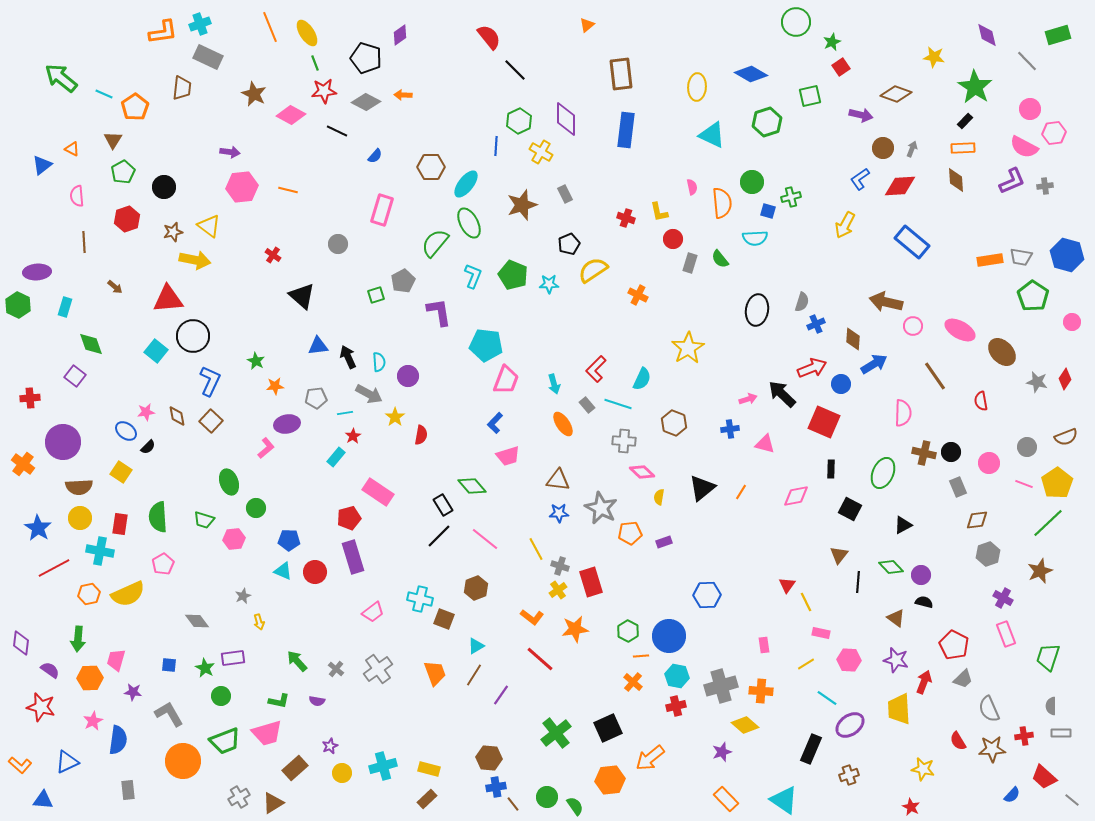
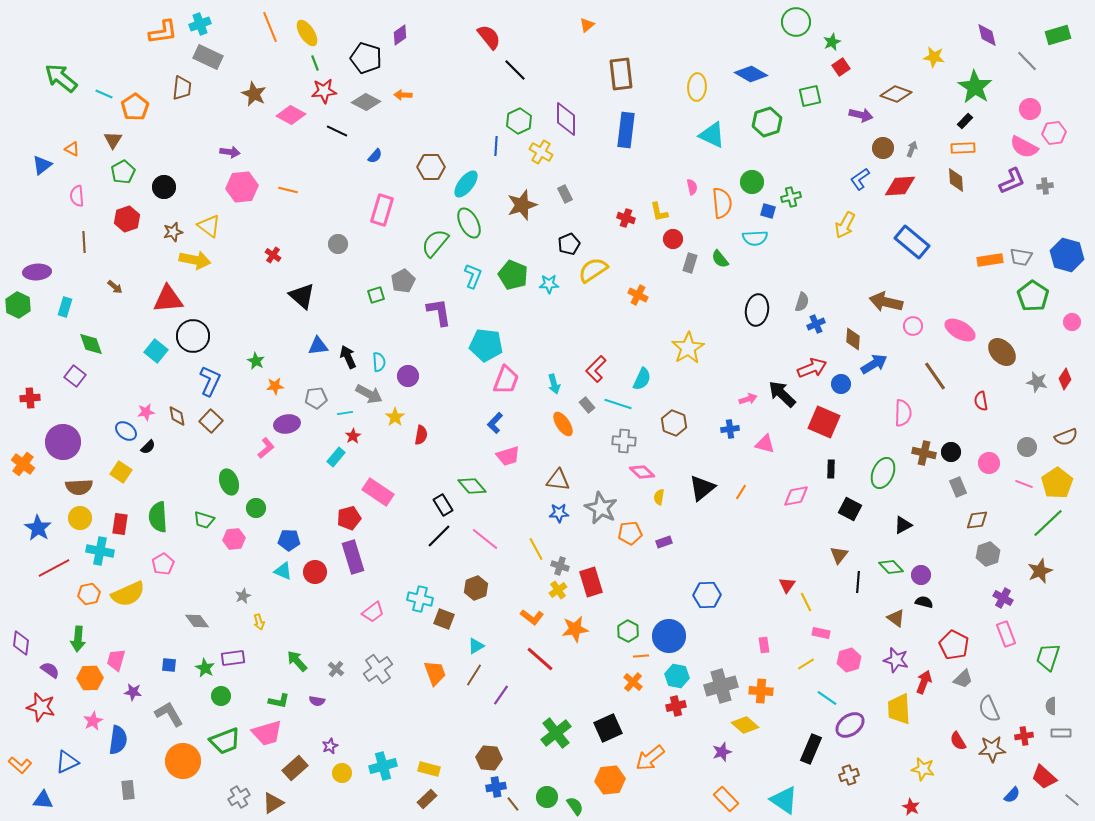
pink hexagon at (849, 660): rotated 20 degrees counterclockwise
